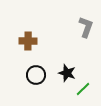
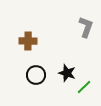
green line: moved 1 px right, 2 px up
